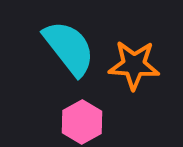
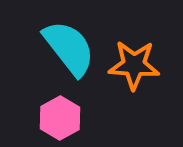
pink hexagon: moved 22 px left, 4 px up
